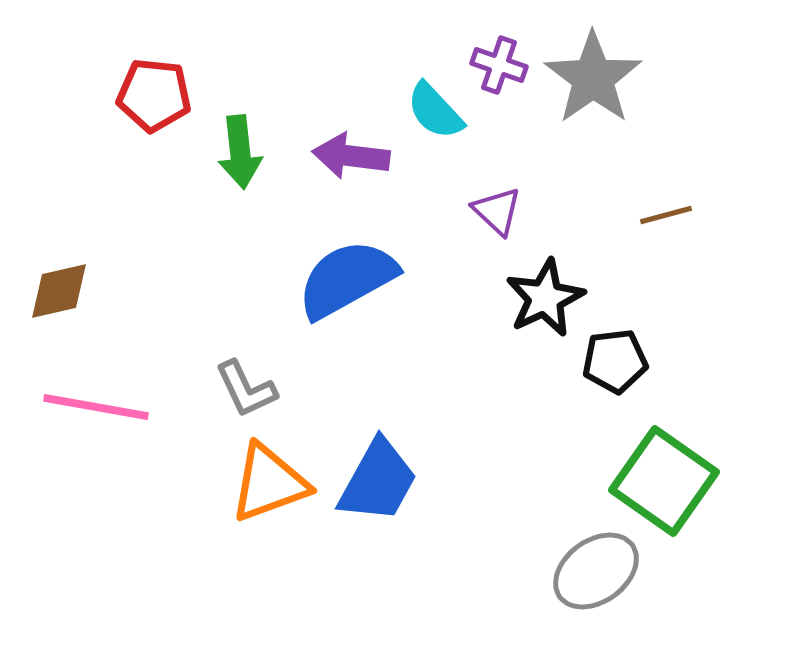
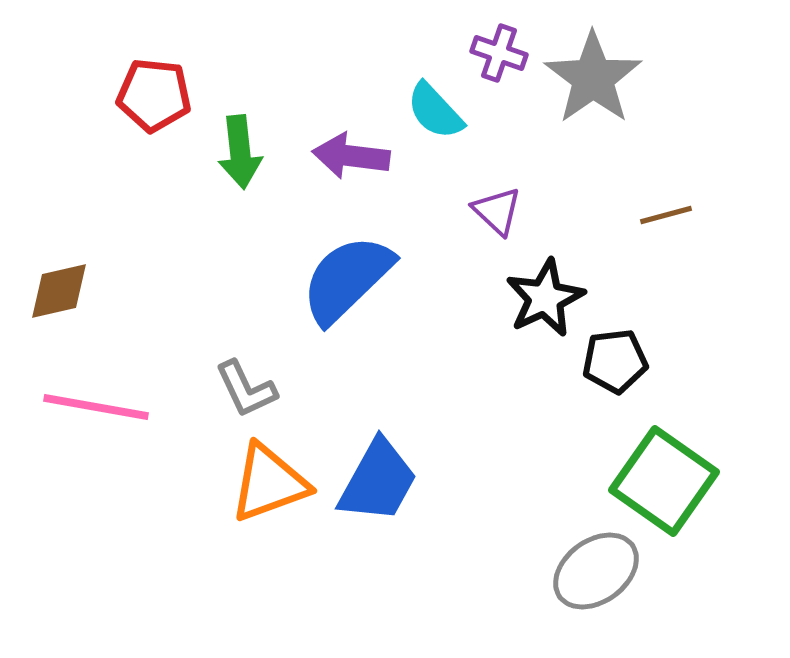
purple cross: moved 12 px up
blue semicircle: rotated 15 degrees counterclockwise
